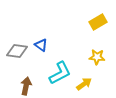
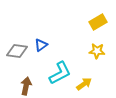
blue triangle: rotated 48 degrees clockwise
yellow star: moved 6 px up
